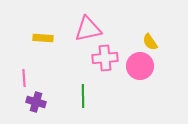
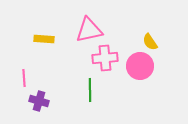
pink triangle: moved 1 px right, 1 px down
yellow rectangle: moved 1 px right, 1 px down
green line: moved 7 px right, 6 px up
purple cross: moved 3 px right, 1 px up
